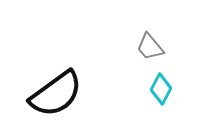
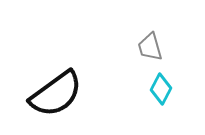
gray trapezoid: rotated 24 degrees clockwise
